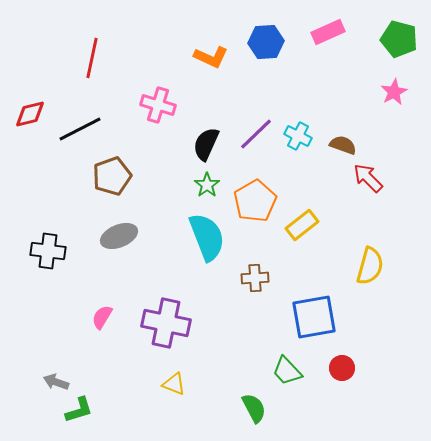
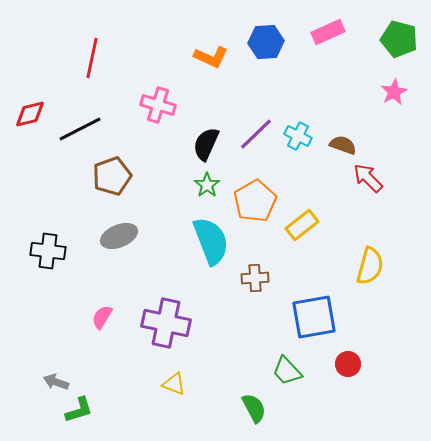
cyan semicircle: moved 4 px right, 4 px down
red circle: moved 6 px right, 4 px up
